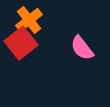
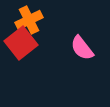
orange cross: rotated 12 degrees clockwise
